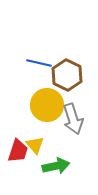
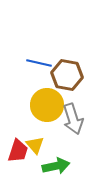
brown hexagon: rotated 16 degrees counterclockwise
